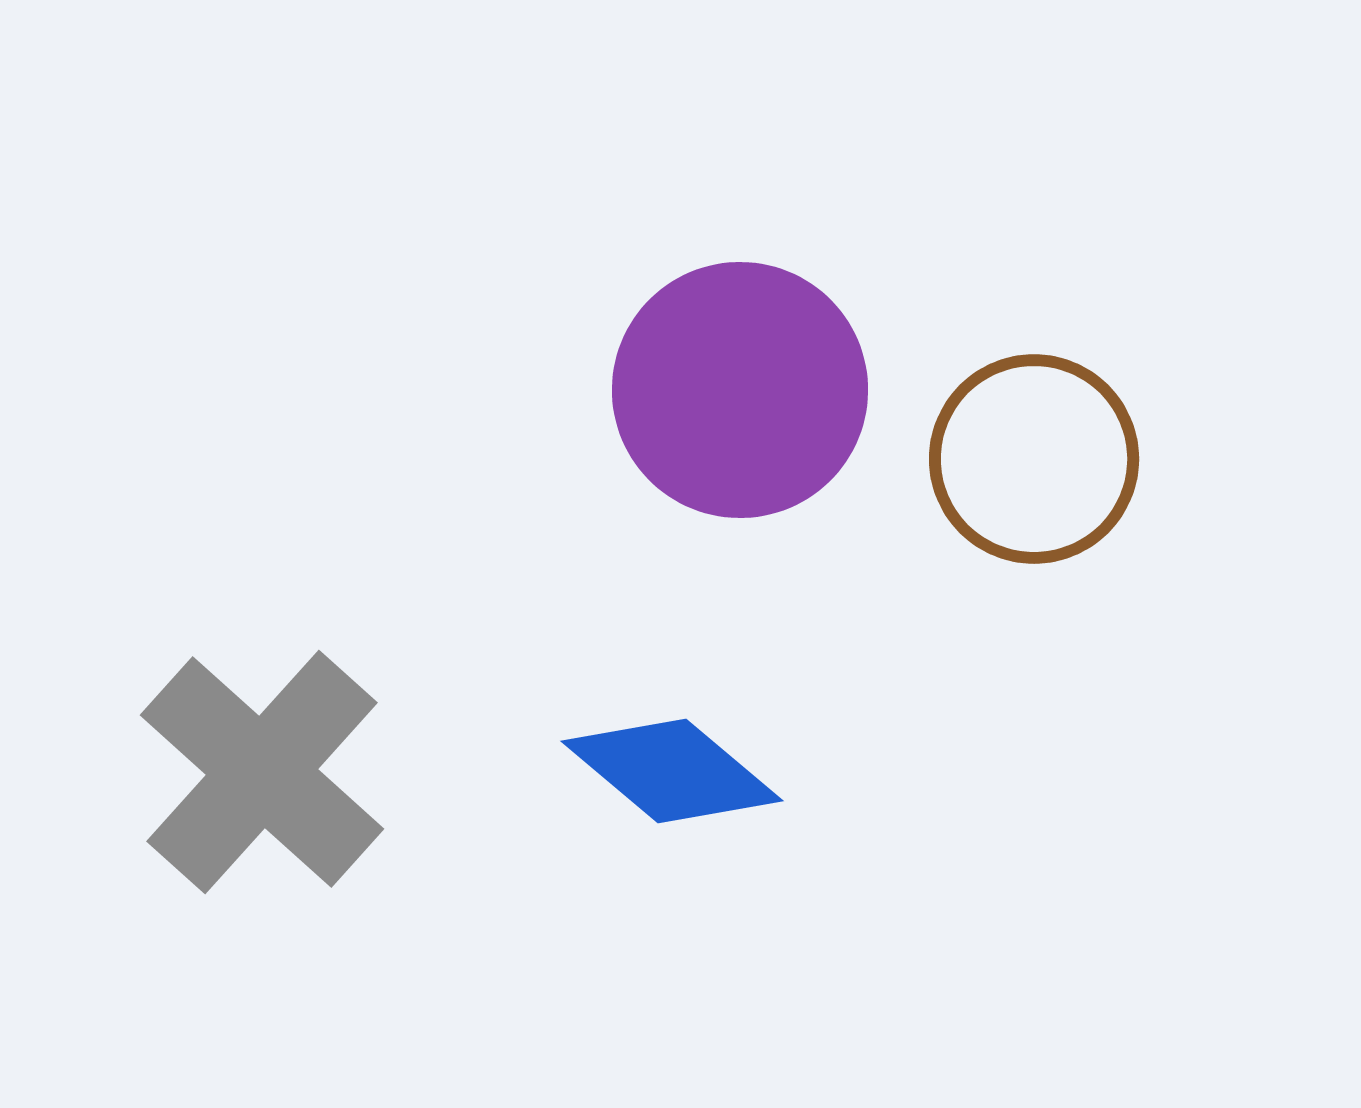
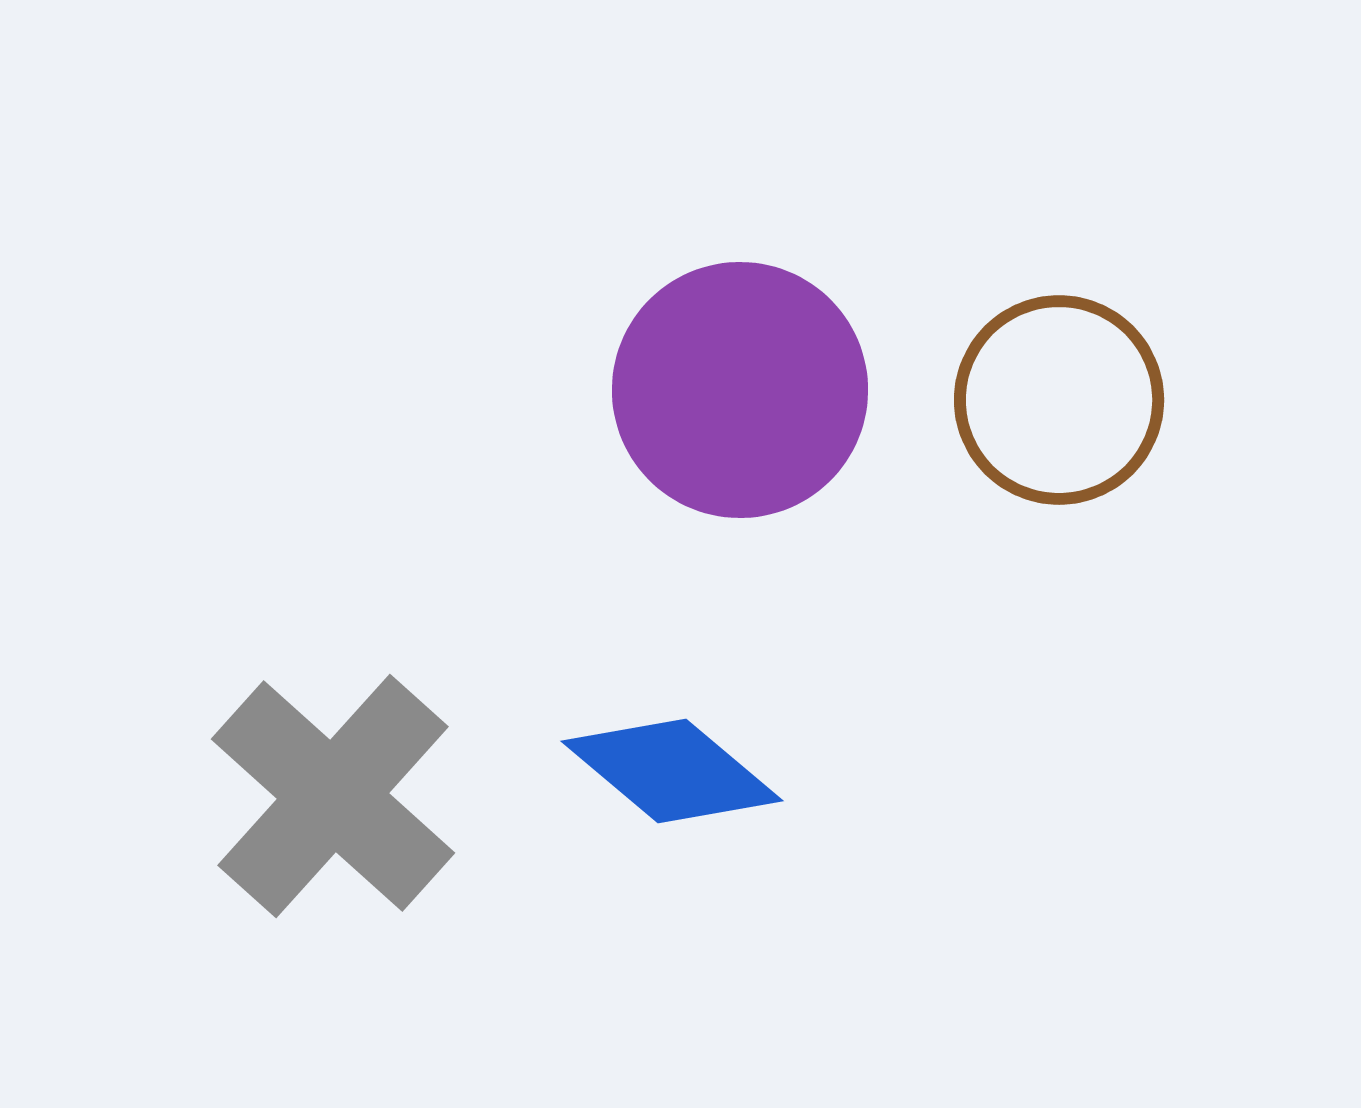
brown circle: moved 25 px right, 59 px up
gray cross: moved 71 px right, 24 px down
